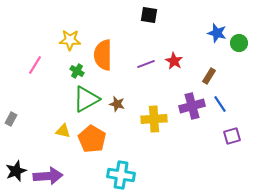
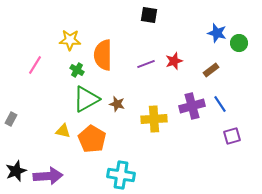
red star: rotated 24 degrees clockwise
green cross: moved 1 px up
brown rectangle: moved 2 px right, 6 px up; rotated 21 degrees clockwise
